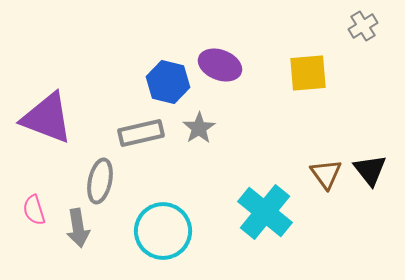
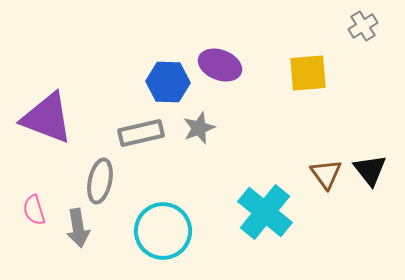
blue hexagon: rotated 12 degrees counterclockwise
gray star: rotated 12 degrees clockwise
